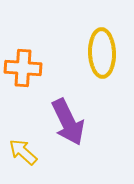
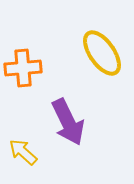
yellow ellipse: rotated 33 degrees counterclockwise
orange cross: rotated 9 degrees counterclockwise
